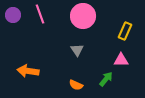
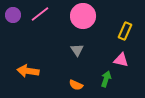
pink line: rotated 72 degrees clockwise
pink triangle: rotated 14 degrees clockwise
green arrow: rotated 21 degrees counterclockwise
